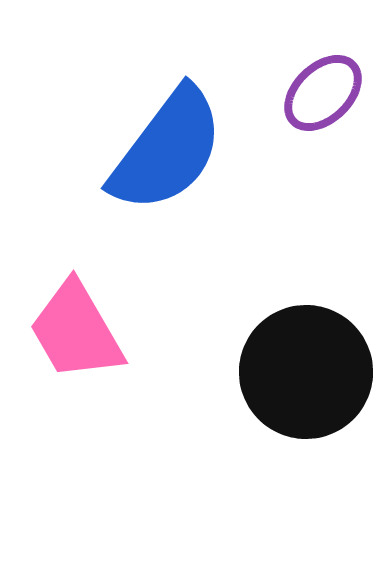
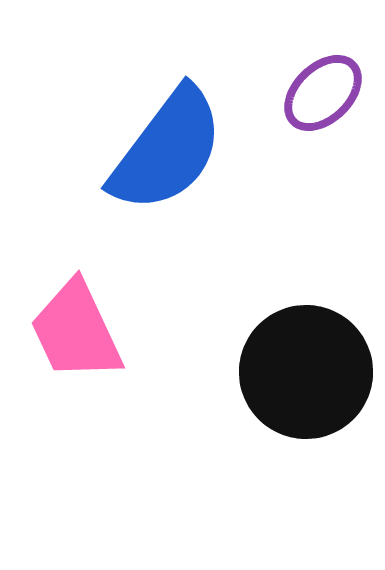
pink trapezoid: rotated 5 degrees clockwise
